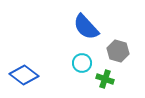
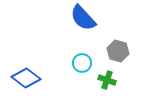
blue semicircle: moved 3 px left, 9 px up
blue diamond: moved 2 px right, 3 px down
green cross: moved 2 px right, 1 px down
